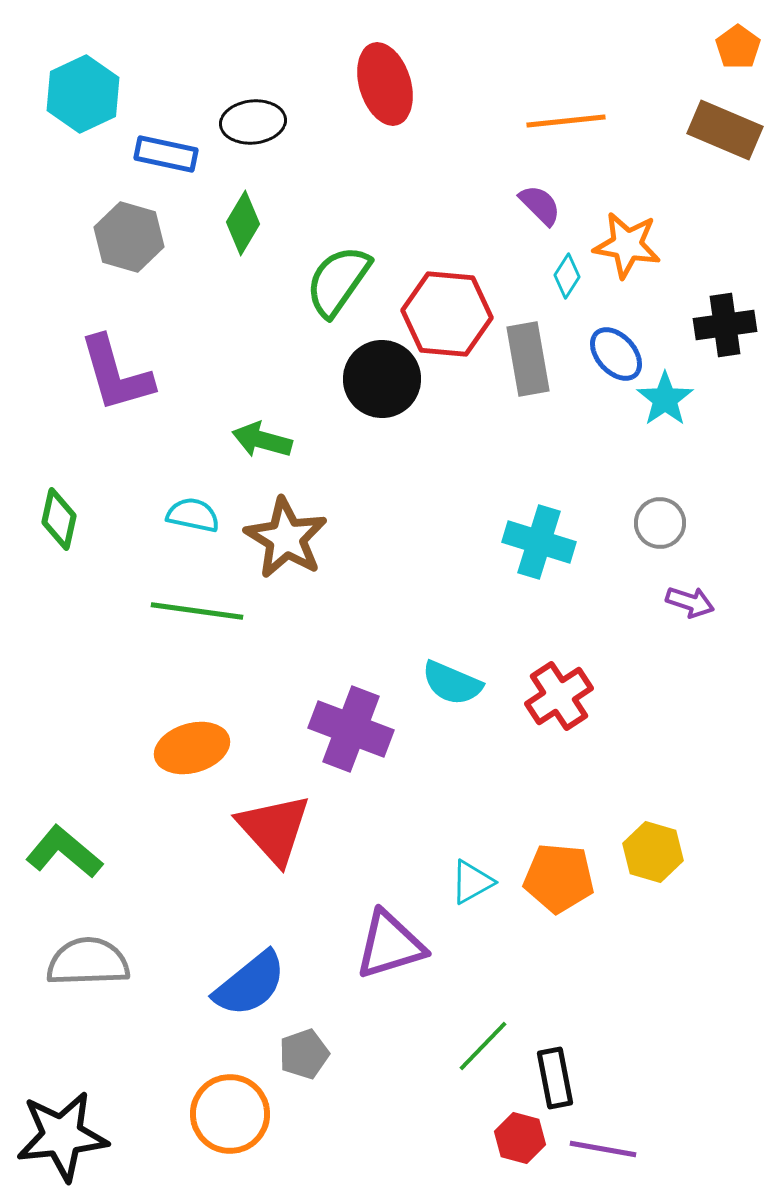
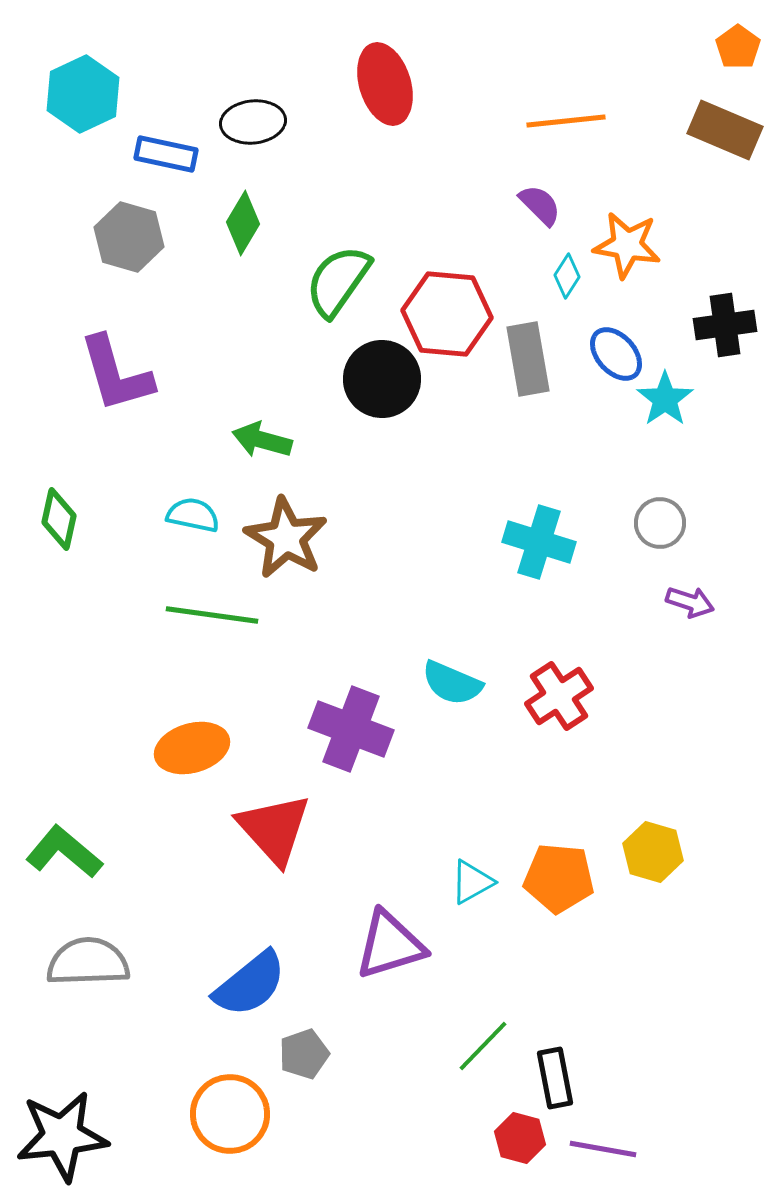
green line at (197, 611): moved 15 px right, 4 px down
